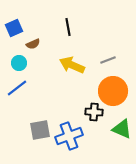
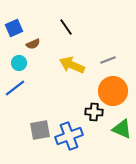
black line: moved 2 px left; rotated 24 degrees counterclockwise
blue line: moved 2 px left
